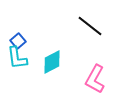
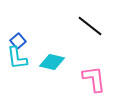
cyan diamond: rotated 40 degrees clockwise
pink L-shape: moved 1 px left; rotated 144 degrees clockwise
